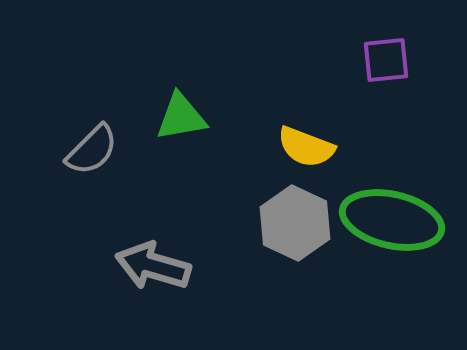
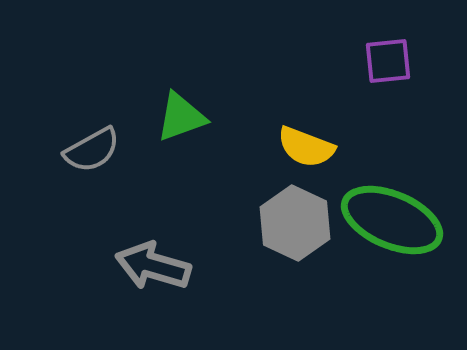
purple square: moved 2 px right, 1 px down
green triangle: rotated 10 degrees counterclockwise
gray semicircle: rotated 16 degrees clockwise
green ellipse: rotated 10 degrees clockwise
